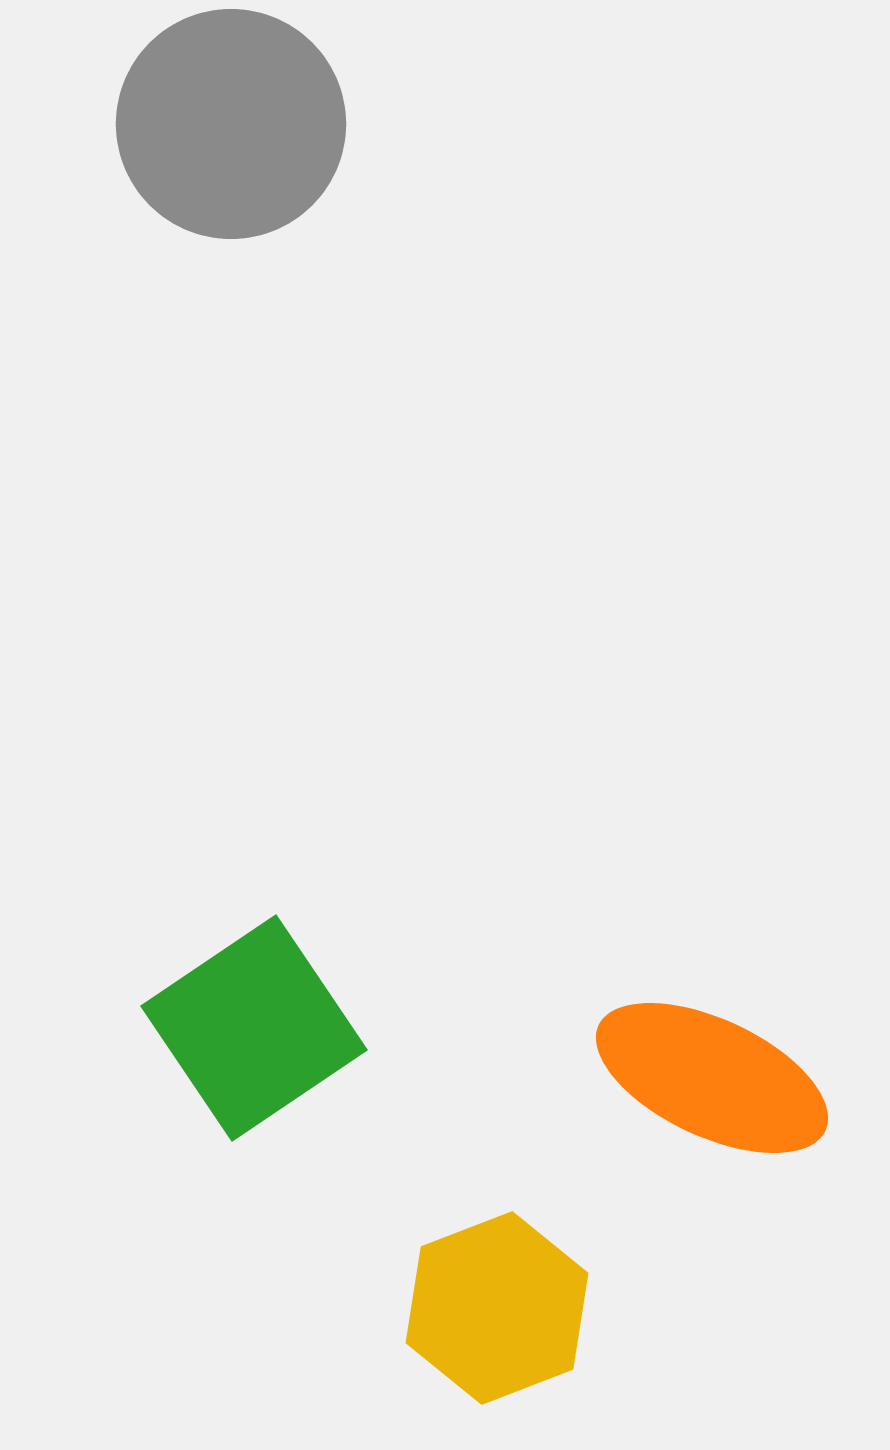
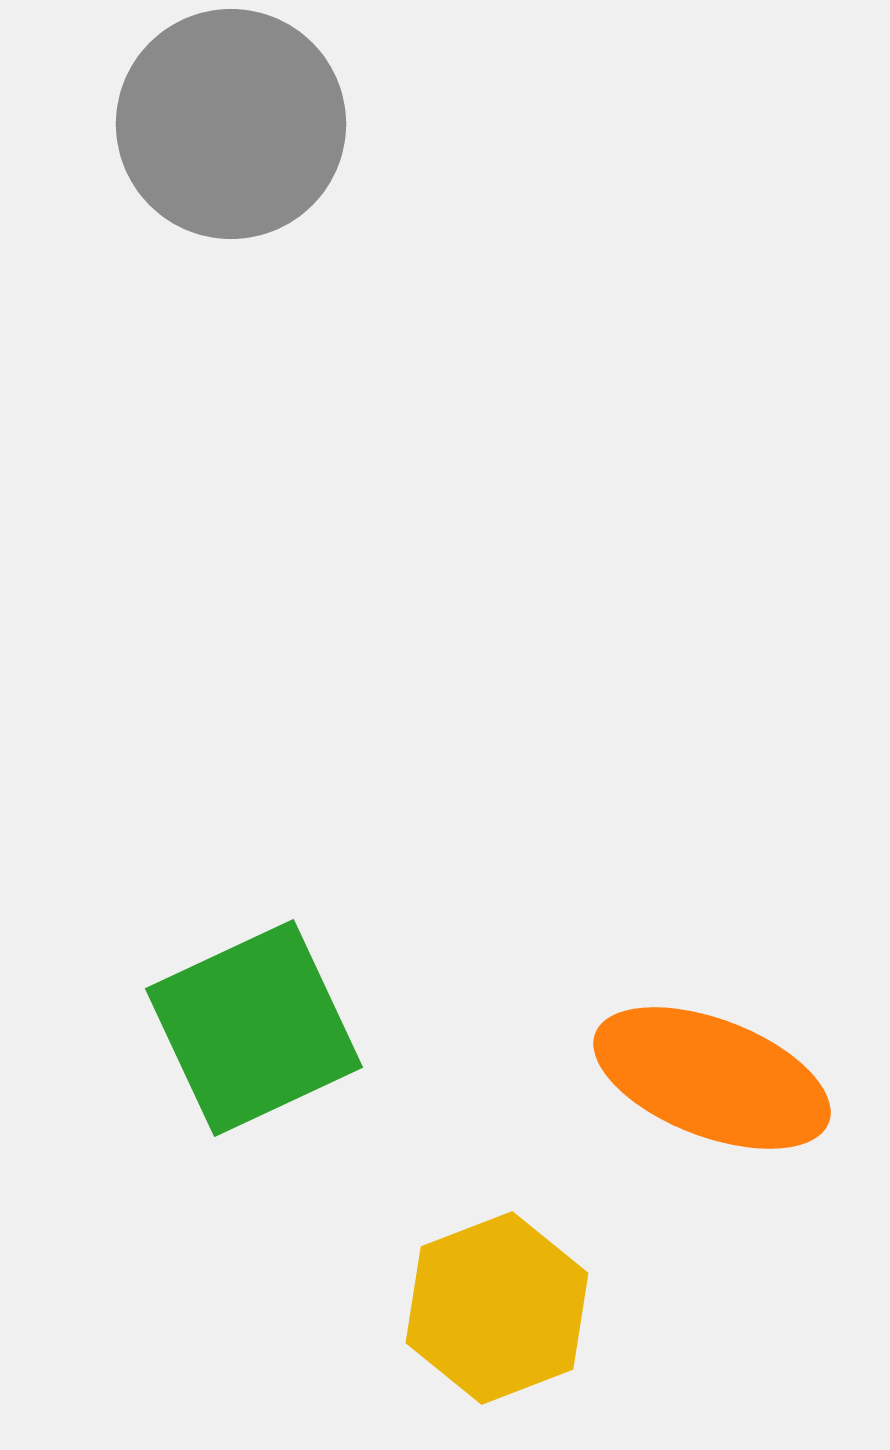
green square: rotated 9 degrees clockwise
orange ellipse: rotated 4 degrees counterclockwise
